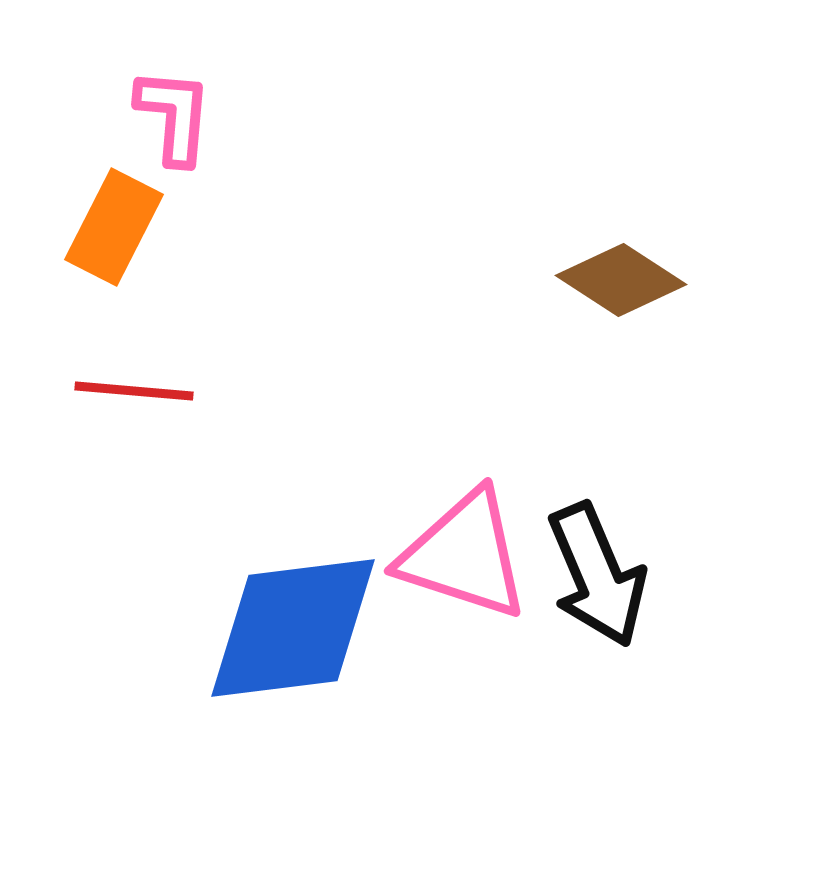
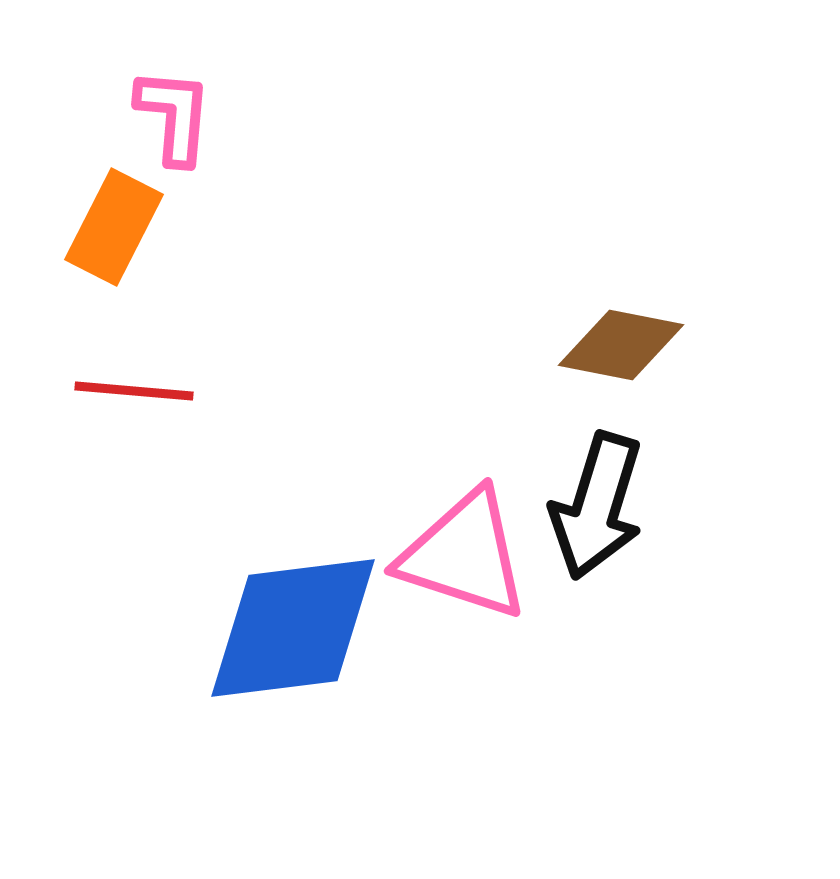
brown diamond: moved 65 px down; rotated 22 degrees counterclockwise
black arrow: moved 69 px up; rotated 40 degrees clockwise
